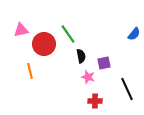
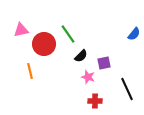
black semicircle: rotated 56 degrees clockwise
